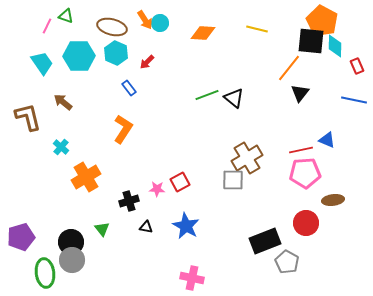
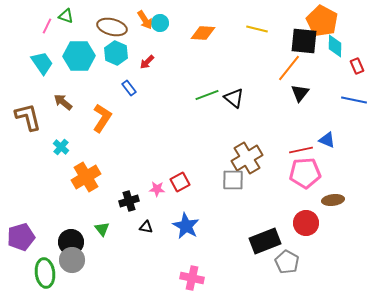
black square at (311, 41): moved 7 px left
orange L-shape at (123, 129): moved 21 px left, 11 px up
